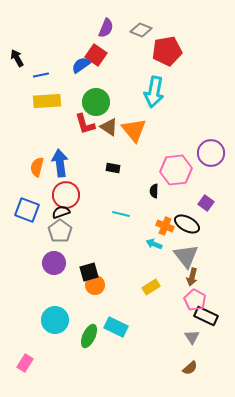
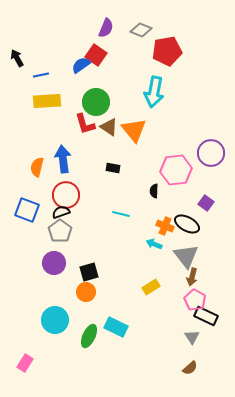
blue arrow at (60, 163): moved 3 px right, 4 px up
orange circle at (95, 285): moved 9 px left, 7 px down
